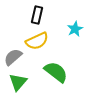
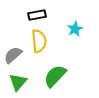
black rectangle: rotated 66 degrees clockwise
yellow semicircle: moved 2 px right; rotated 70 degrees counterclockwise
gray semicircle: moved 2 px up
green semicircle: moved 1 px left, 4 px down; rotated 85 degrees counterclockwise
